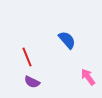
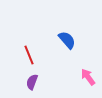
red line: moved 2 px right, 2 px up
purple semicircle: rotated 84 degrees clockwise
